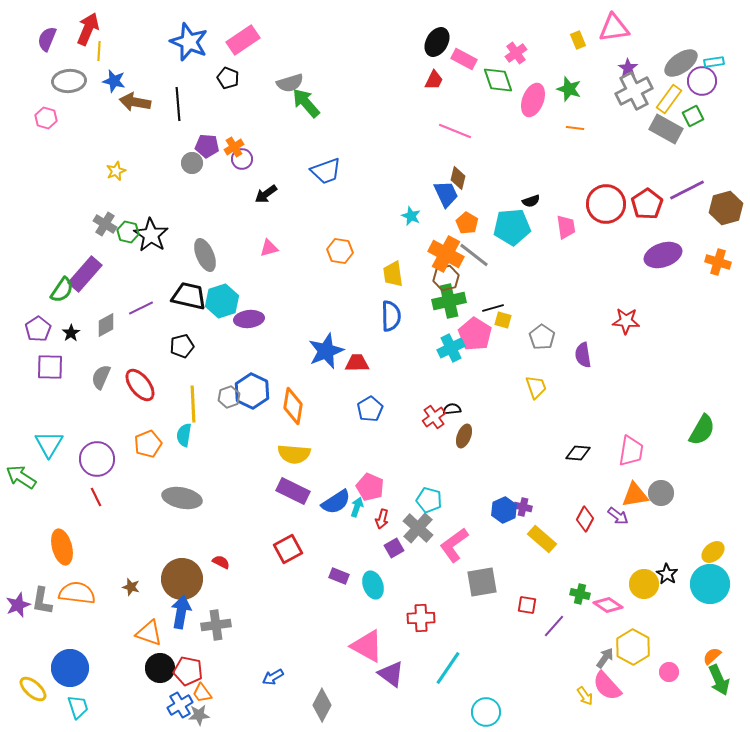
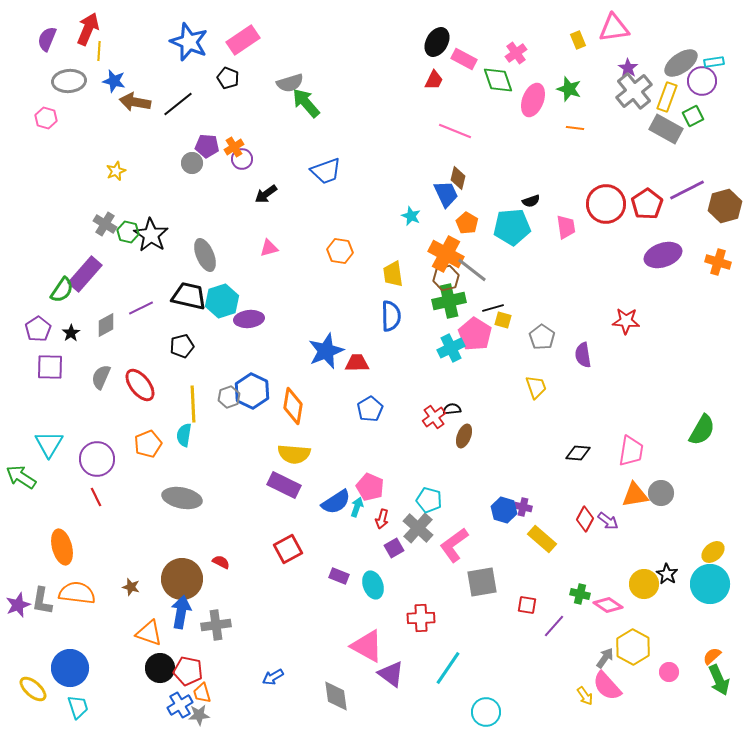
gray cross at (634, 91): rotated 12 degrees counterclockwise
yellow rectangle at (669, 99): moved 2 px left, 2 px up; rotated 16 degrees counterclockwise
black line at (178, 104): rotated 56 degrees clockwise
brown hexagon at (726, 208): moved 1 px left, 2 px up
gray line at (474, 255): moved 2 px left, 15 px down
purple rectangle at (293, 491): moved 9 px left, 6 px up
blue hexagon at (504, 510): rotated 20 degrees counterclockwise
purple arrow at (618, 516): moved 10 px left, 5 px down
orange trapezoid at (202, 693): rotated 20 degrees clockwise
gray diamond at (322, 705): moved 14 px right, 9 px up; rotated 36 degrees counterclockwise
